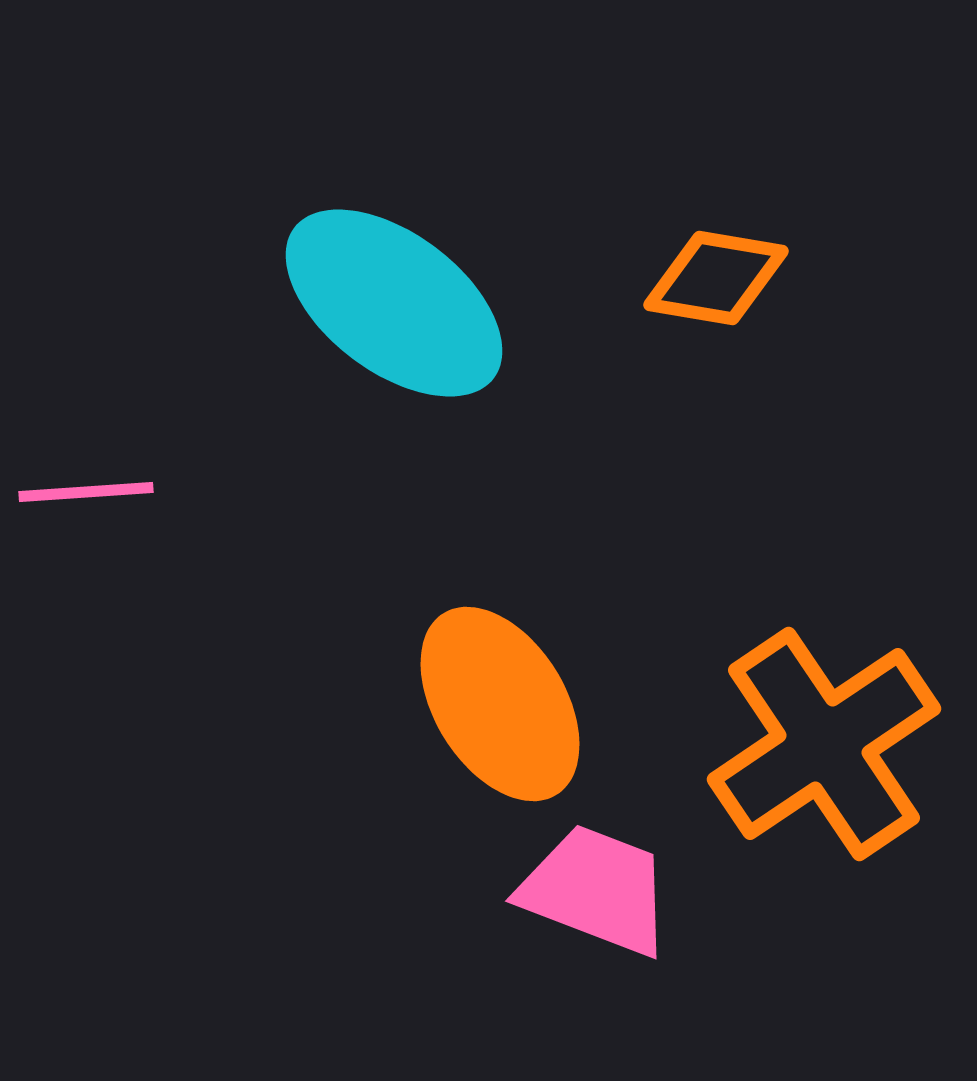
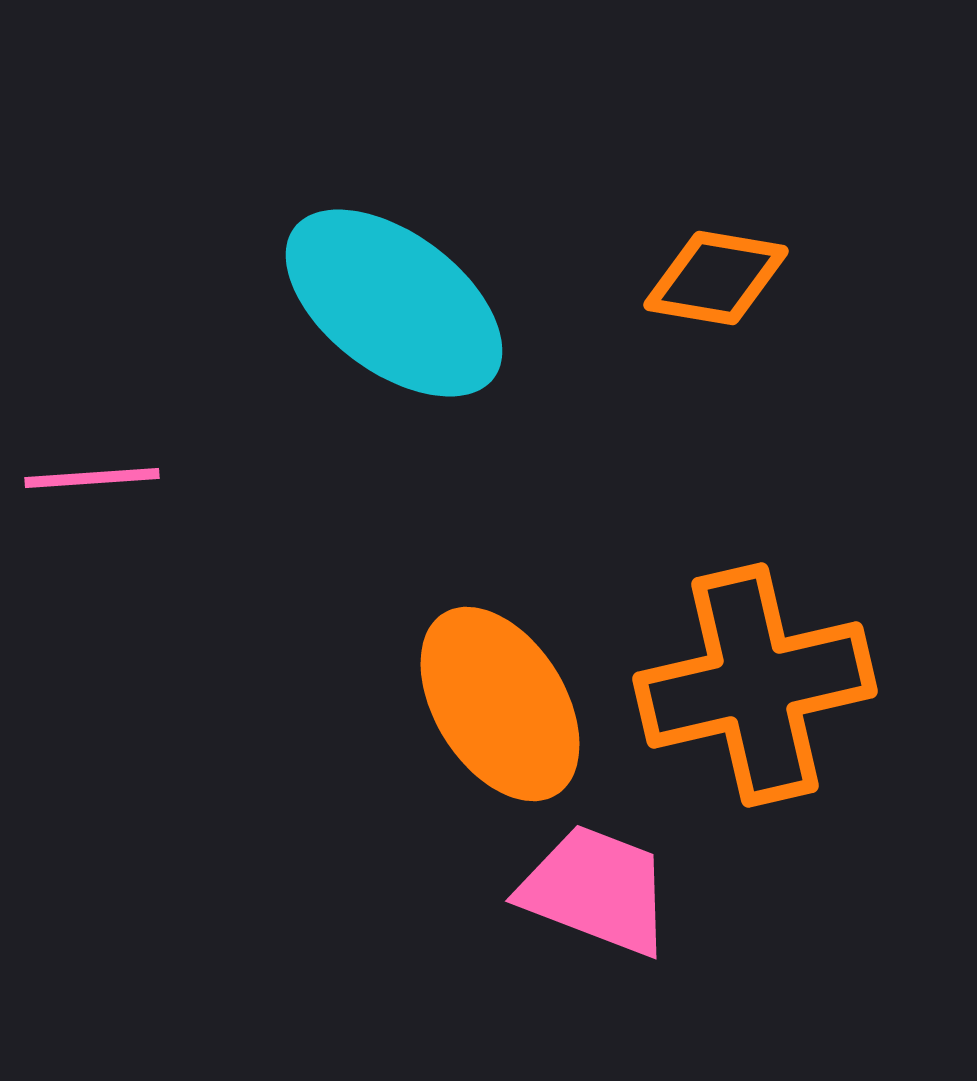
pink line: moved 6 px right, 14 px up
orange cross: moved 69 px left, 59 px up; rotated 21 degrees clockwise
